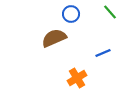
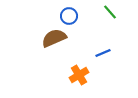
blue circle: moved 2 px left, 2 px down
orange cross: moved 2 px right, 3 px up
